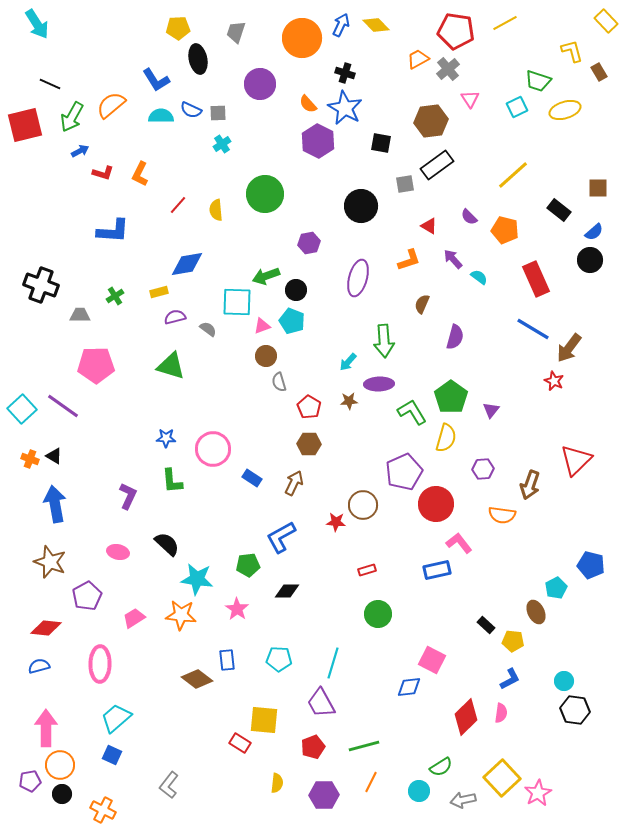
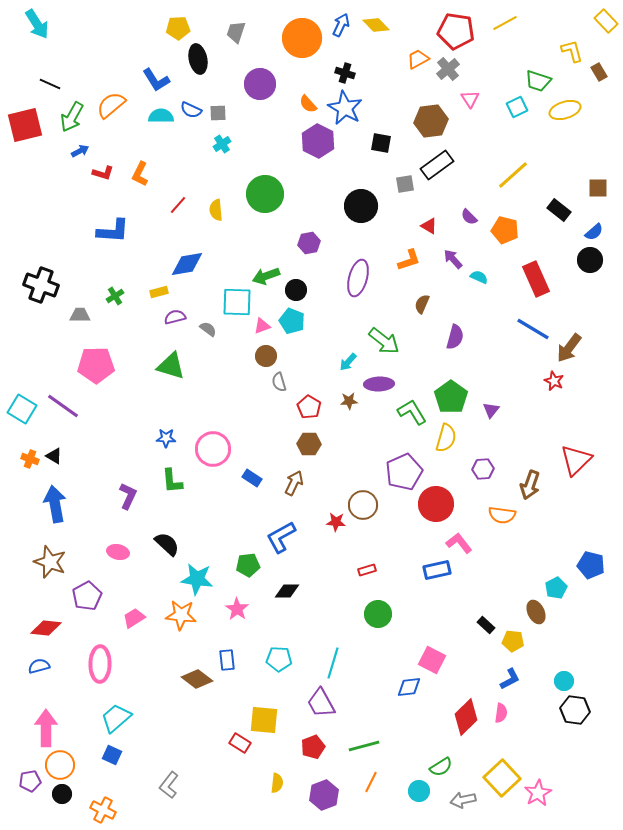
cyan semicircle at (479, 277): rotated 12 degrees counterclockwise
green arrow at (384, 341): rotated 48 degrees counterclockwise
cyan square at (22, 409): rotated 16 degrees counterclockwise
purple hexagon at (324, 795): rotated 20 degrees counterclockwise
